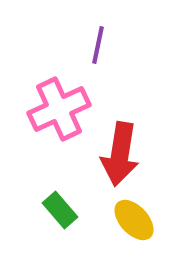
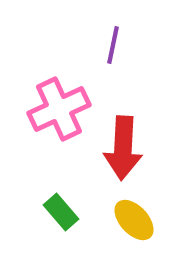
purple line: moved 15 px right
red arrow: moved 3 px right, 6 px up; rotated 6 degrees counterclockwise
green rectangle: moved 1 px right, 2 px down
